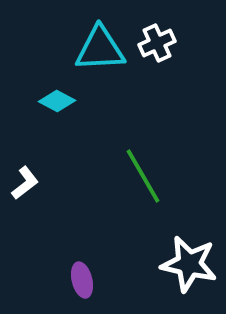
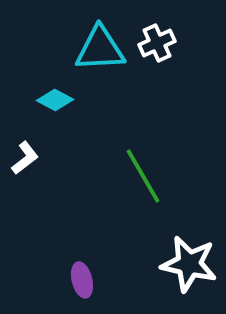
cyan diamond: moved 2 px left, 1 px up
white L-shape: moved 25 px up
